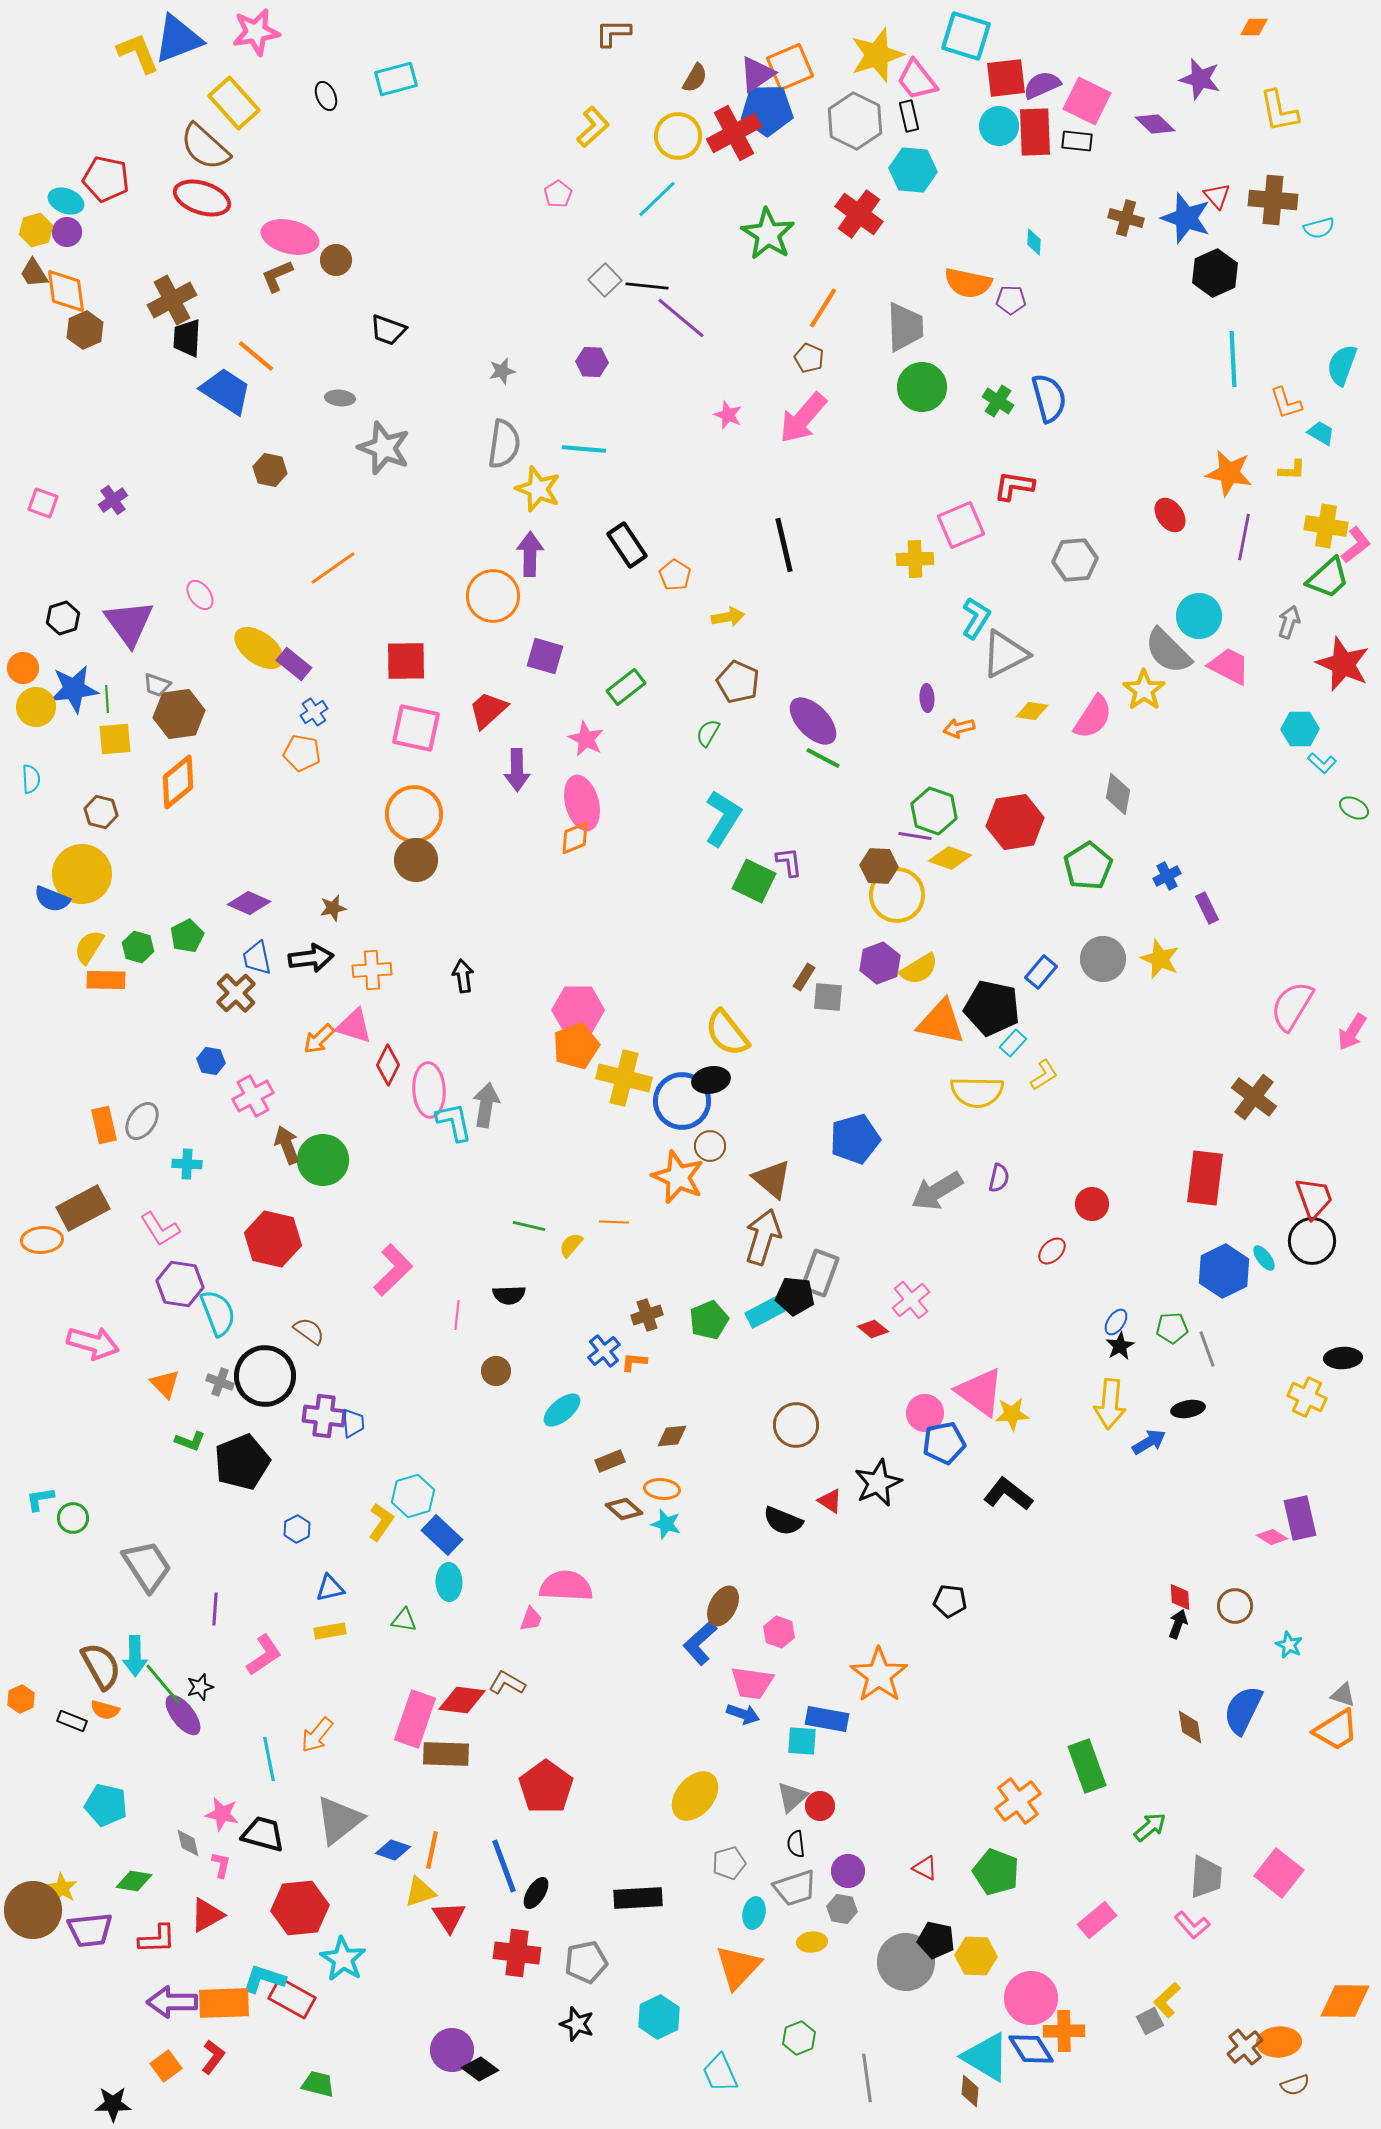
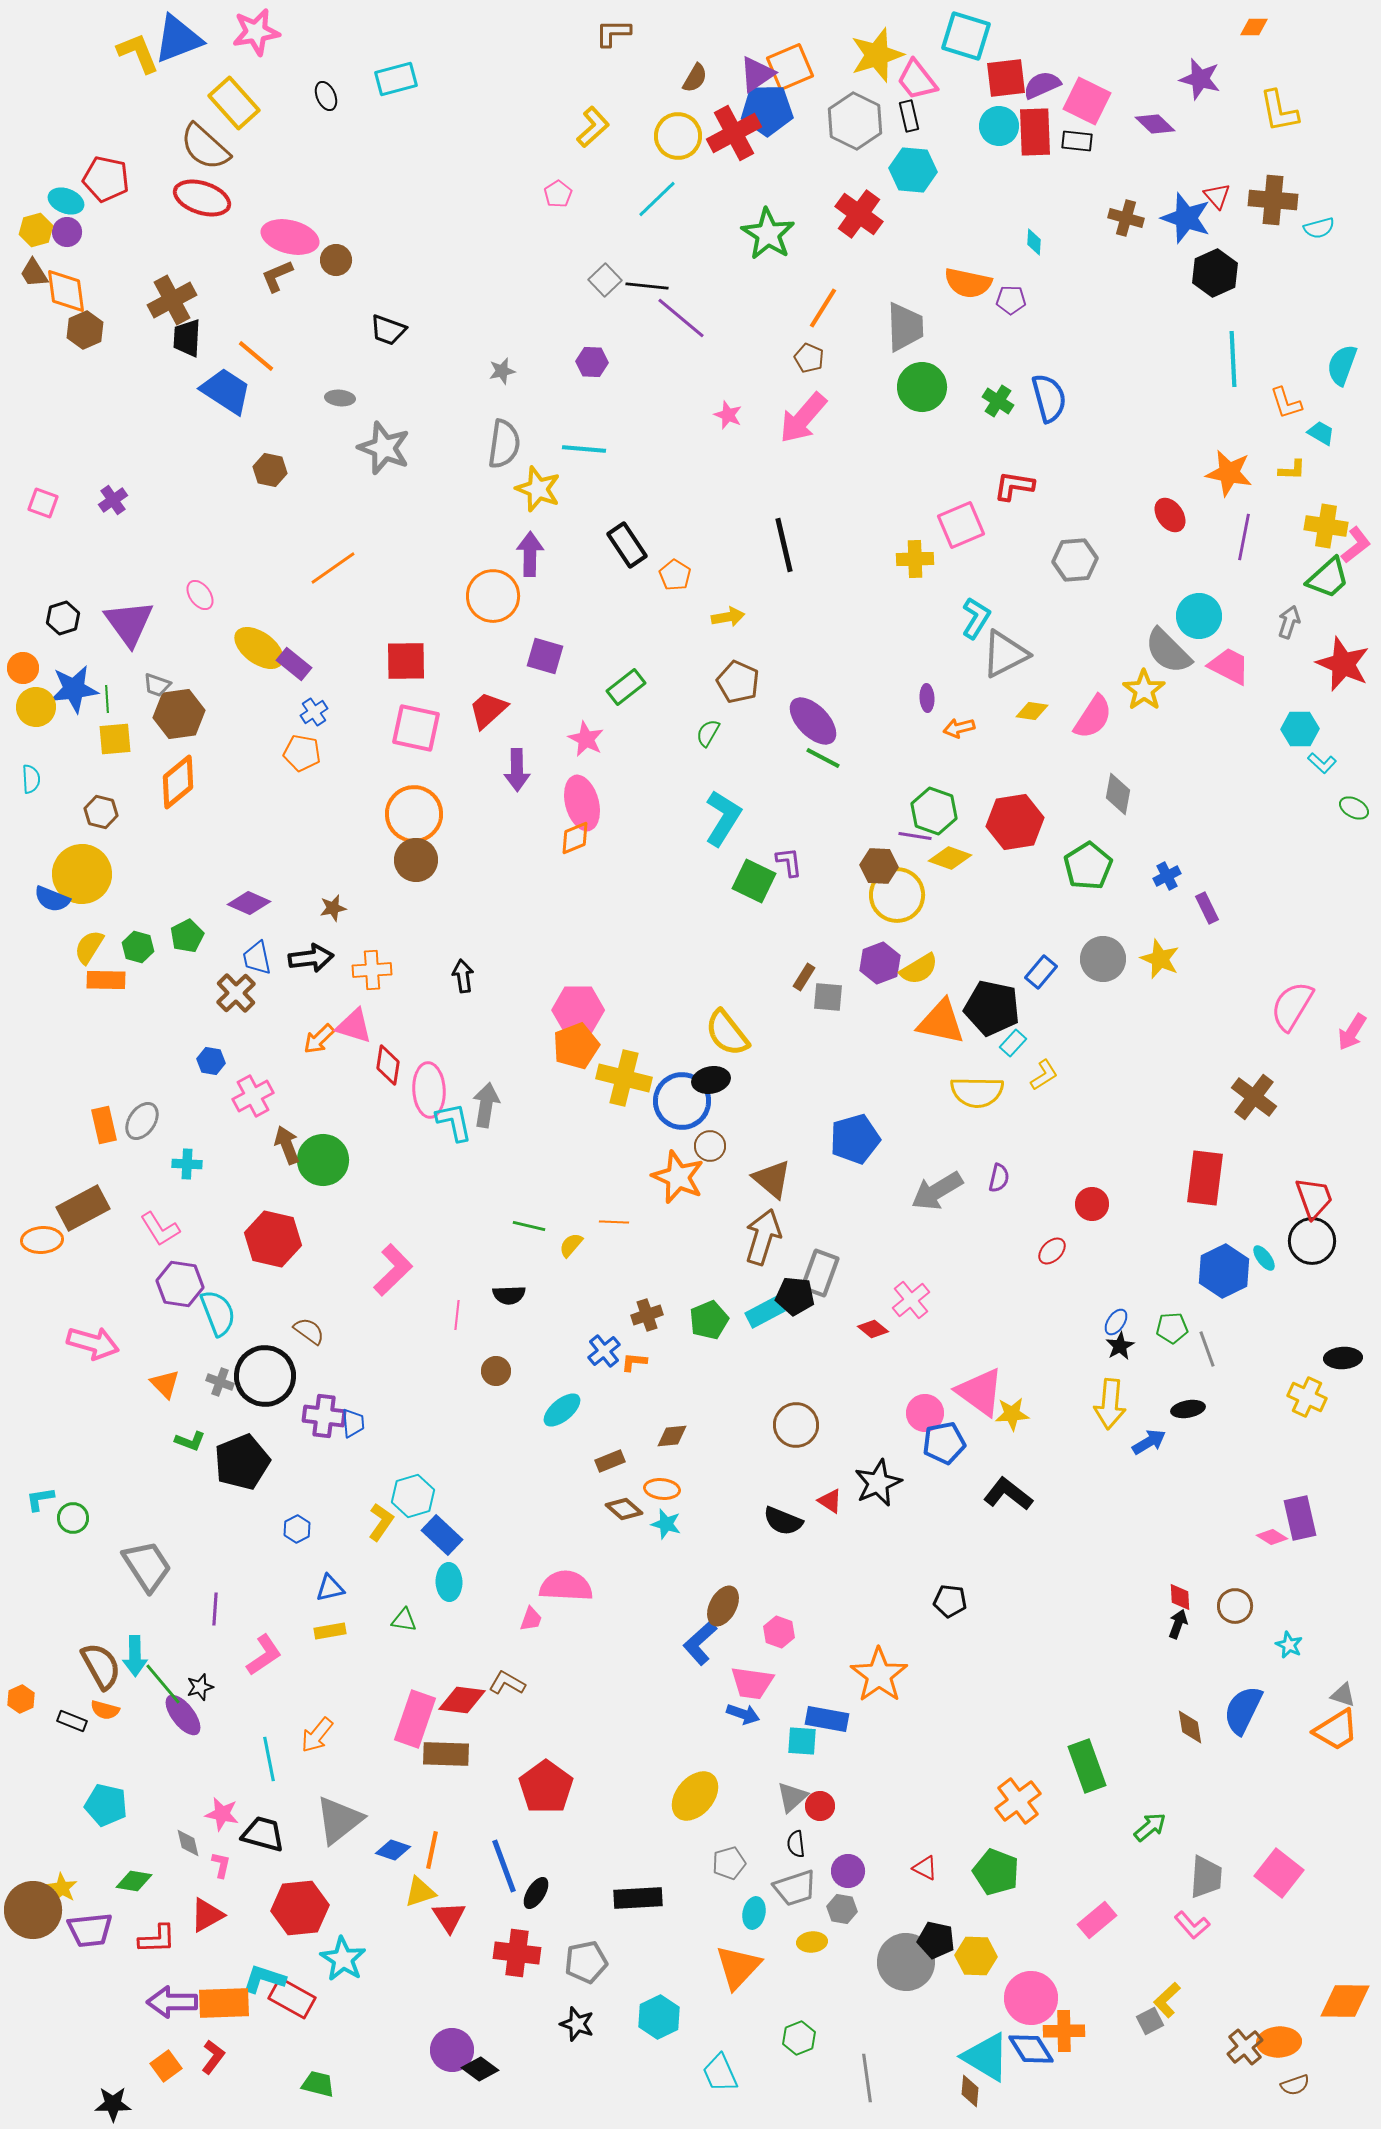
red diamond at (388, 1065): rotated 18 degrees counterclockwise
